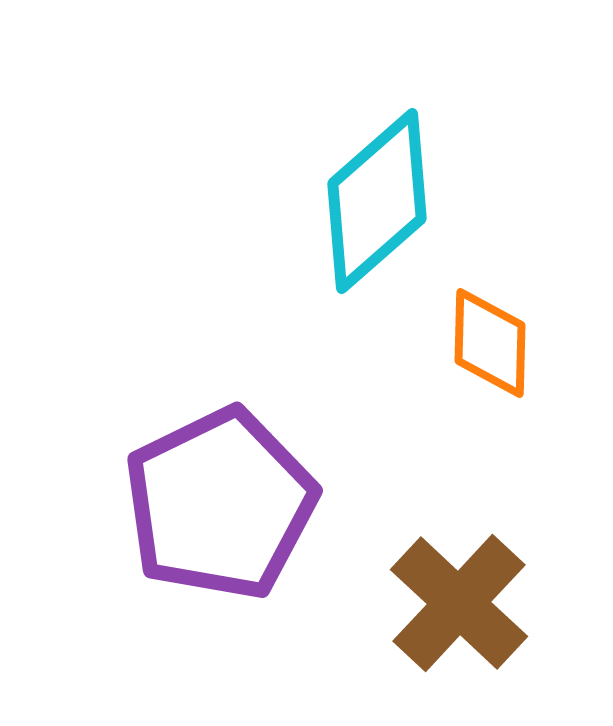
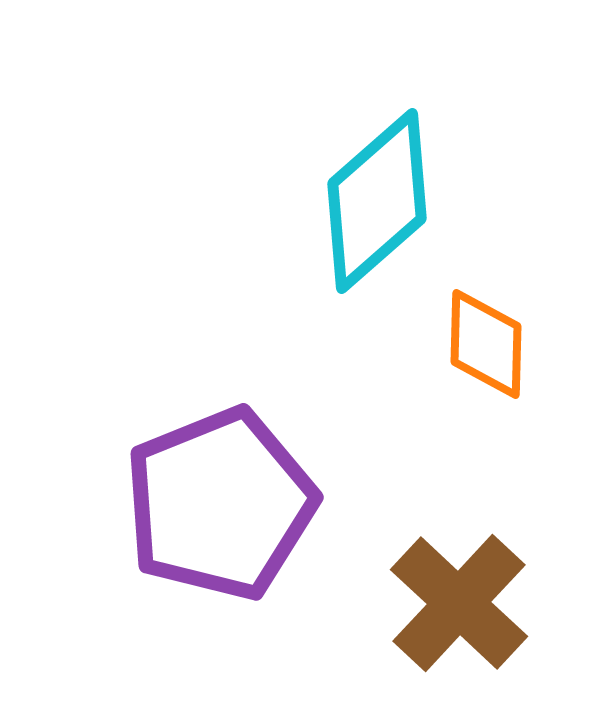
orange diamond: moved 4 px left, 1 px down
purple pentagon: rotated 4 degrees clockwise
